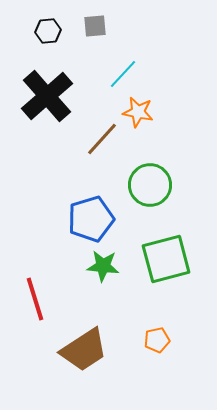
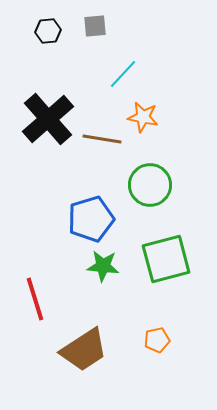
black cross: moved 1 px right, 23 px down
orange star: moved 5 px right, 5 px down
brown line: rotated 57 degrees clockwise
